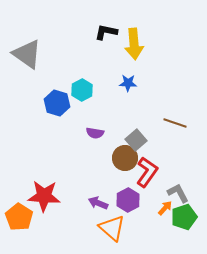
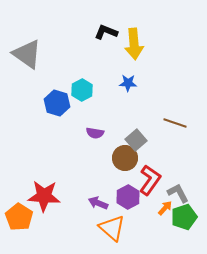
black L-shape: rotated 10 degrees clockwise
red L-shape: moved 3 px right, 8 px down
purple hexagon: moved 3 px up
